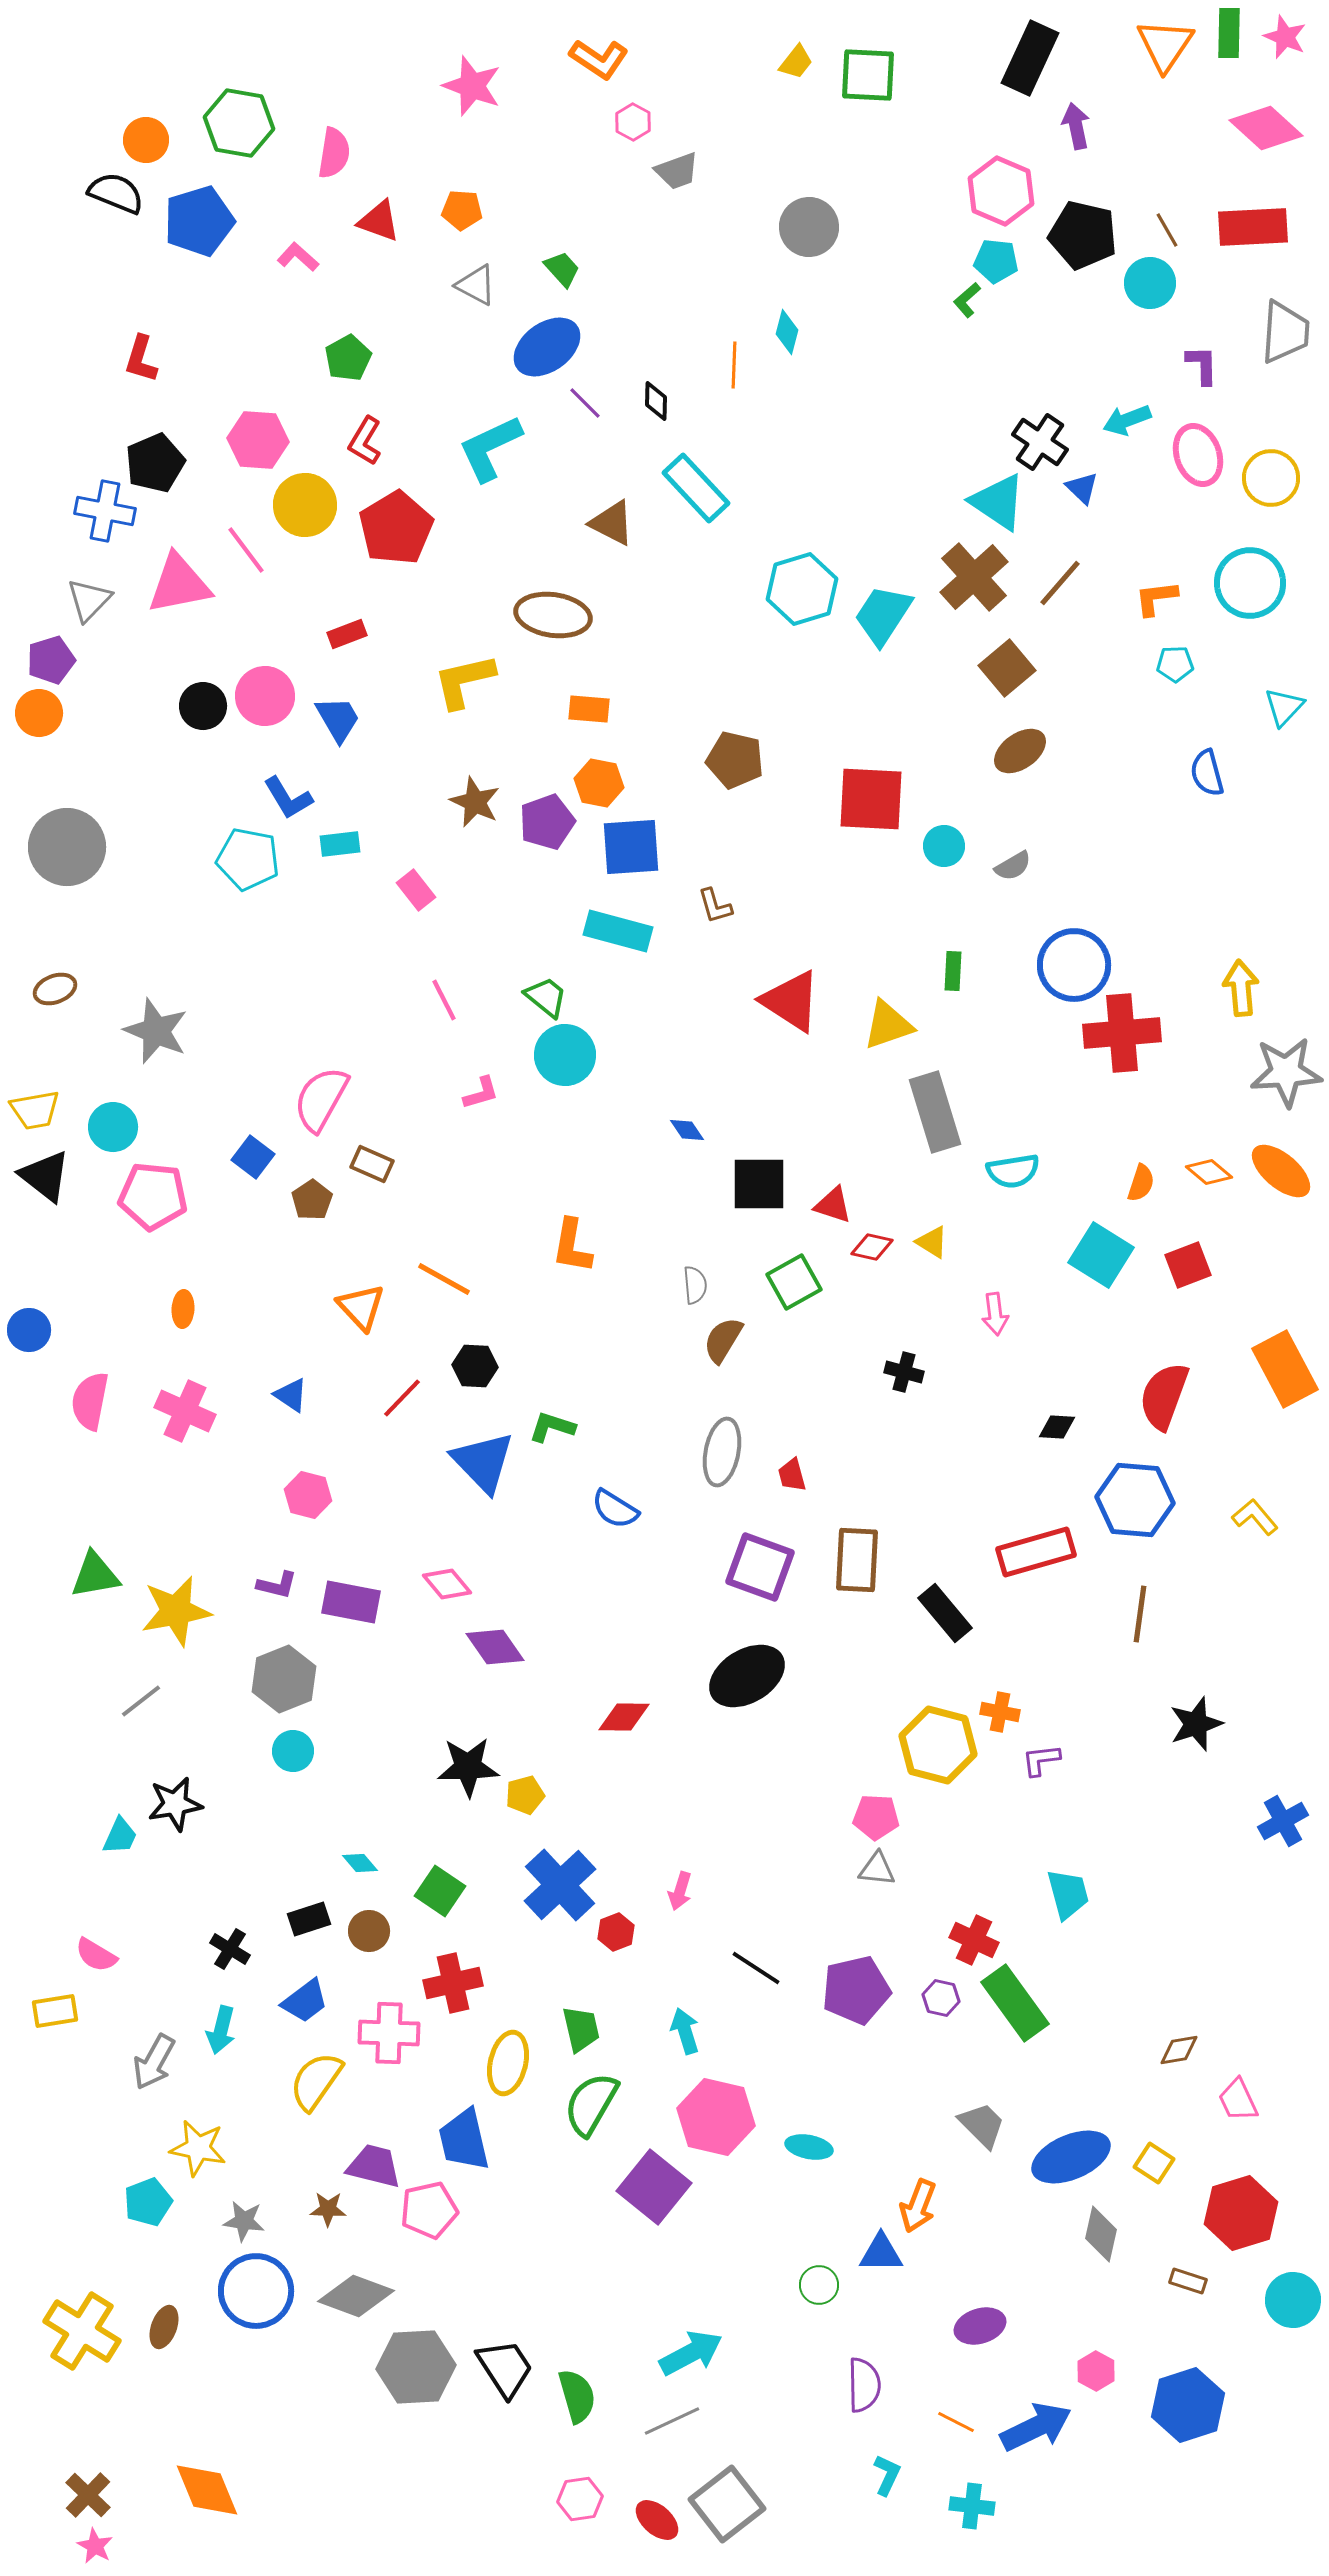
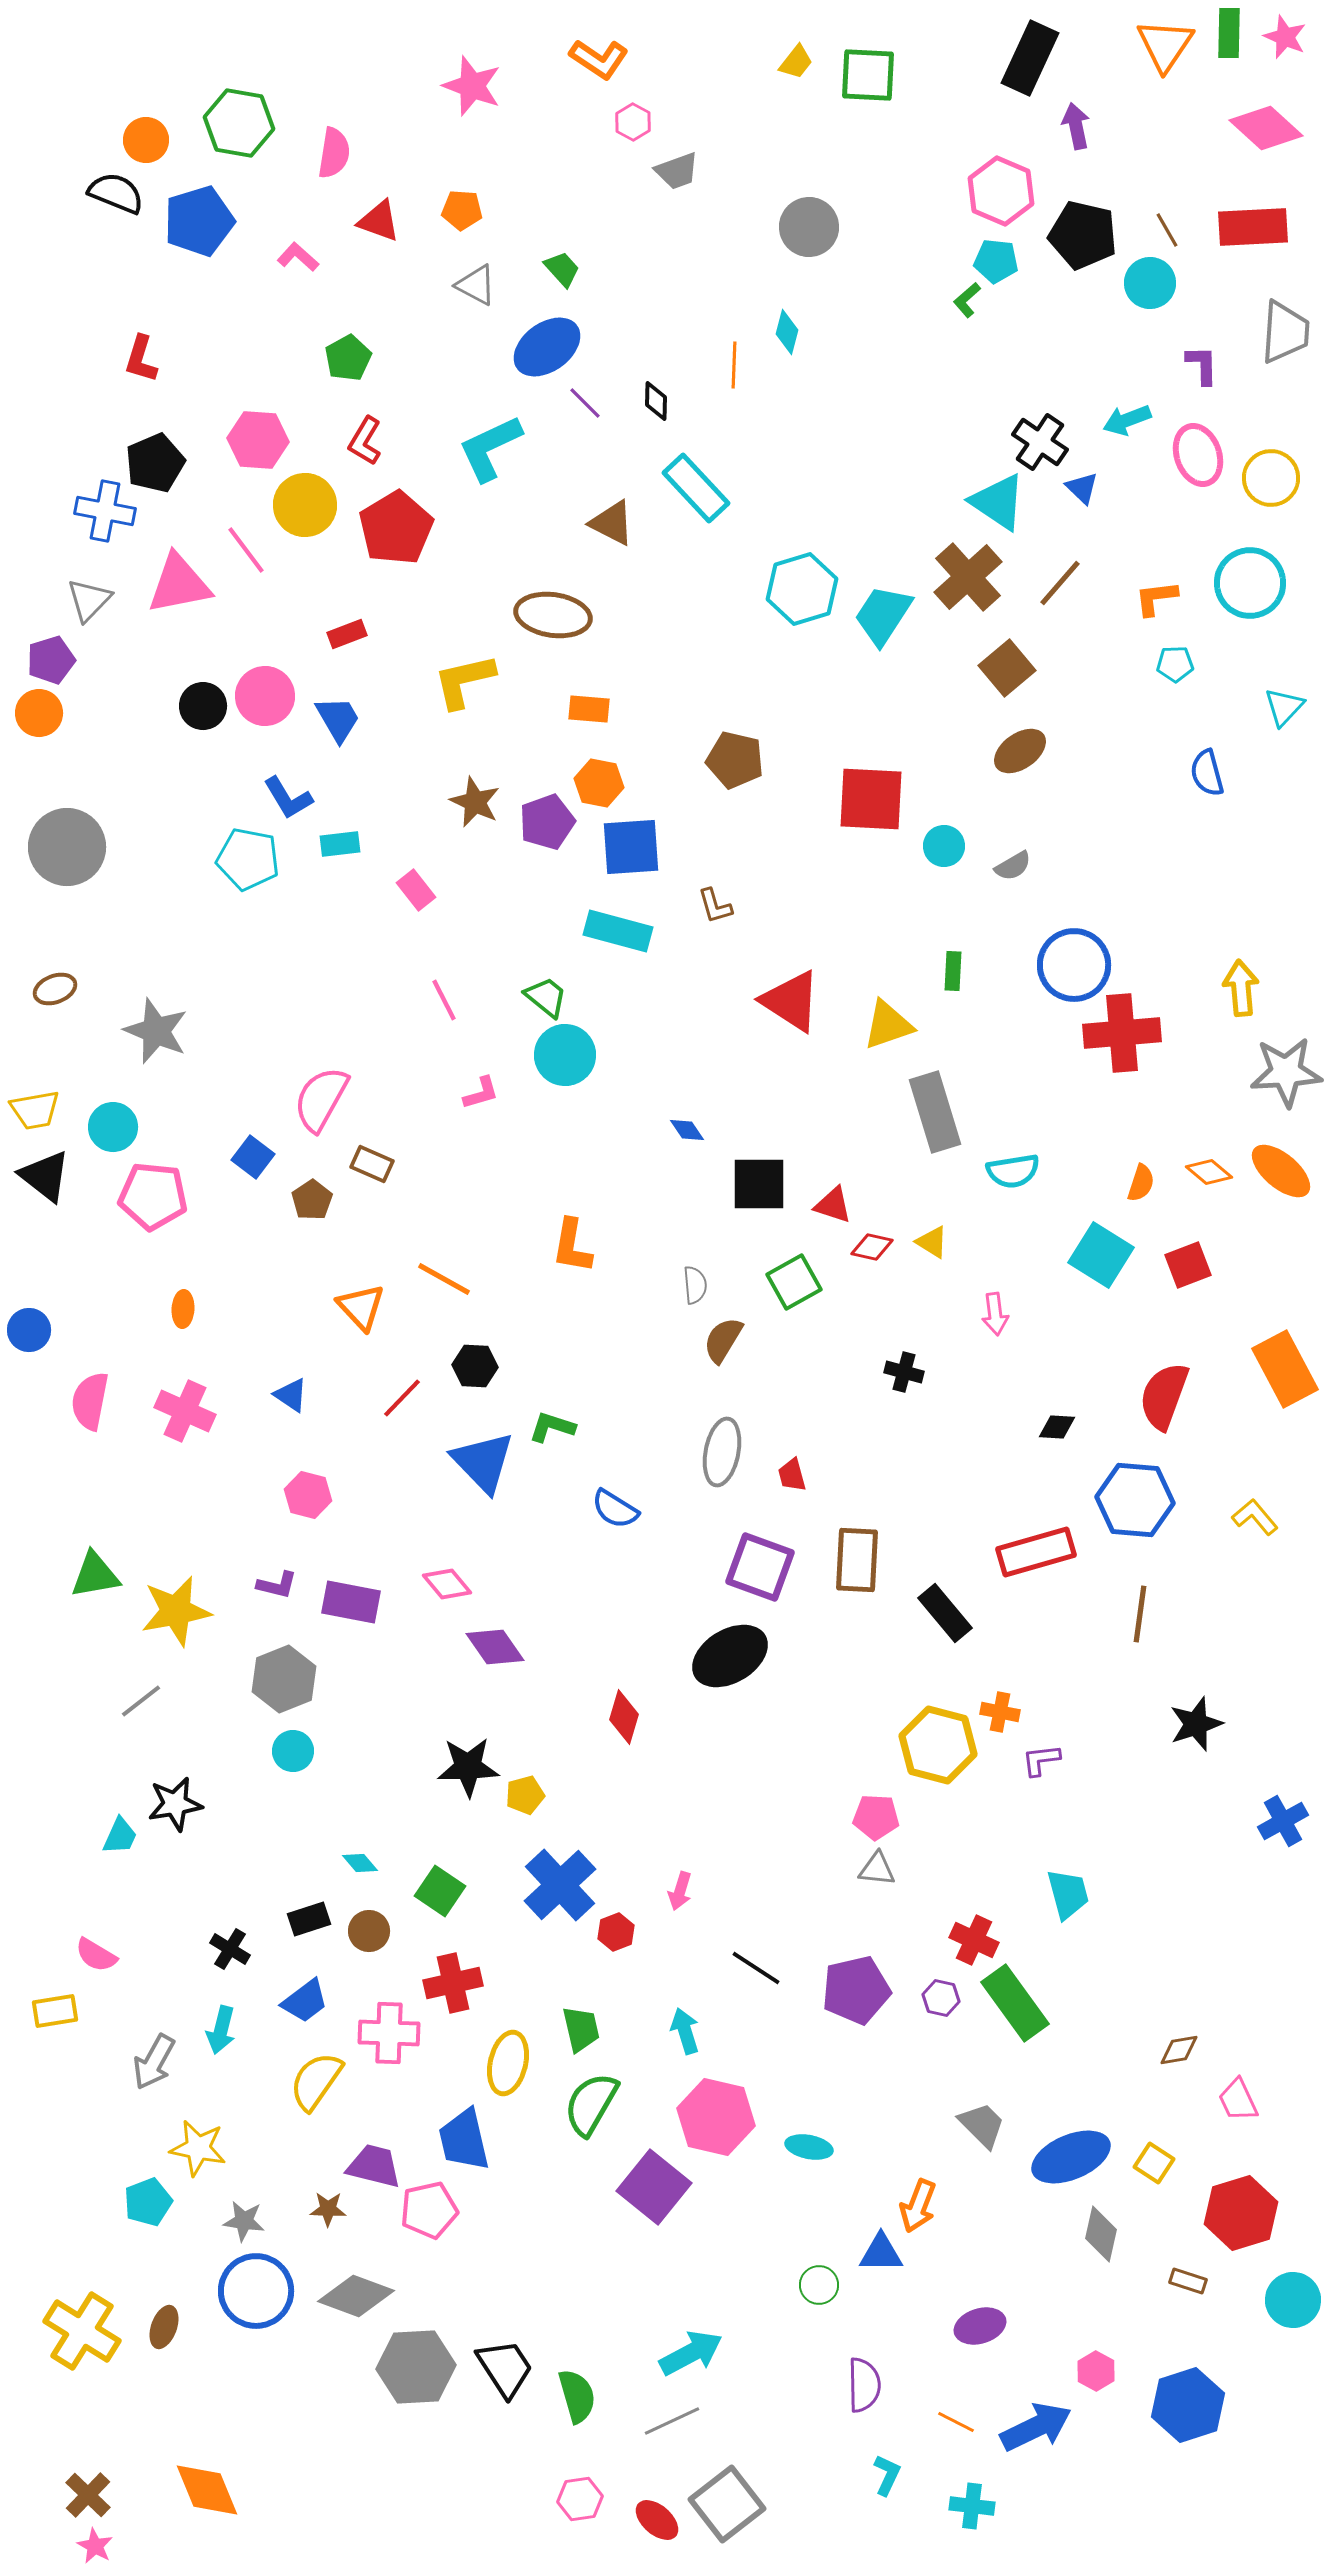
brown cross at (974, 577): moved 6 px left
black ellipse at (747, 1676): moved 17 px left, 20 px up
red diamond at (624, 1717): rotated 74 degrees counterclockwise
